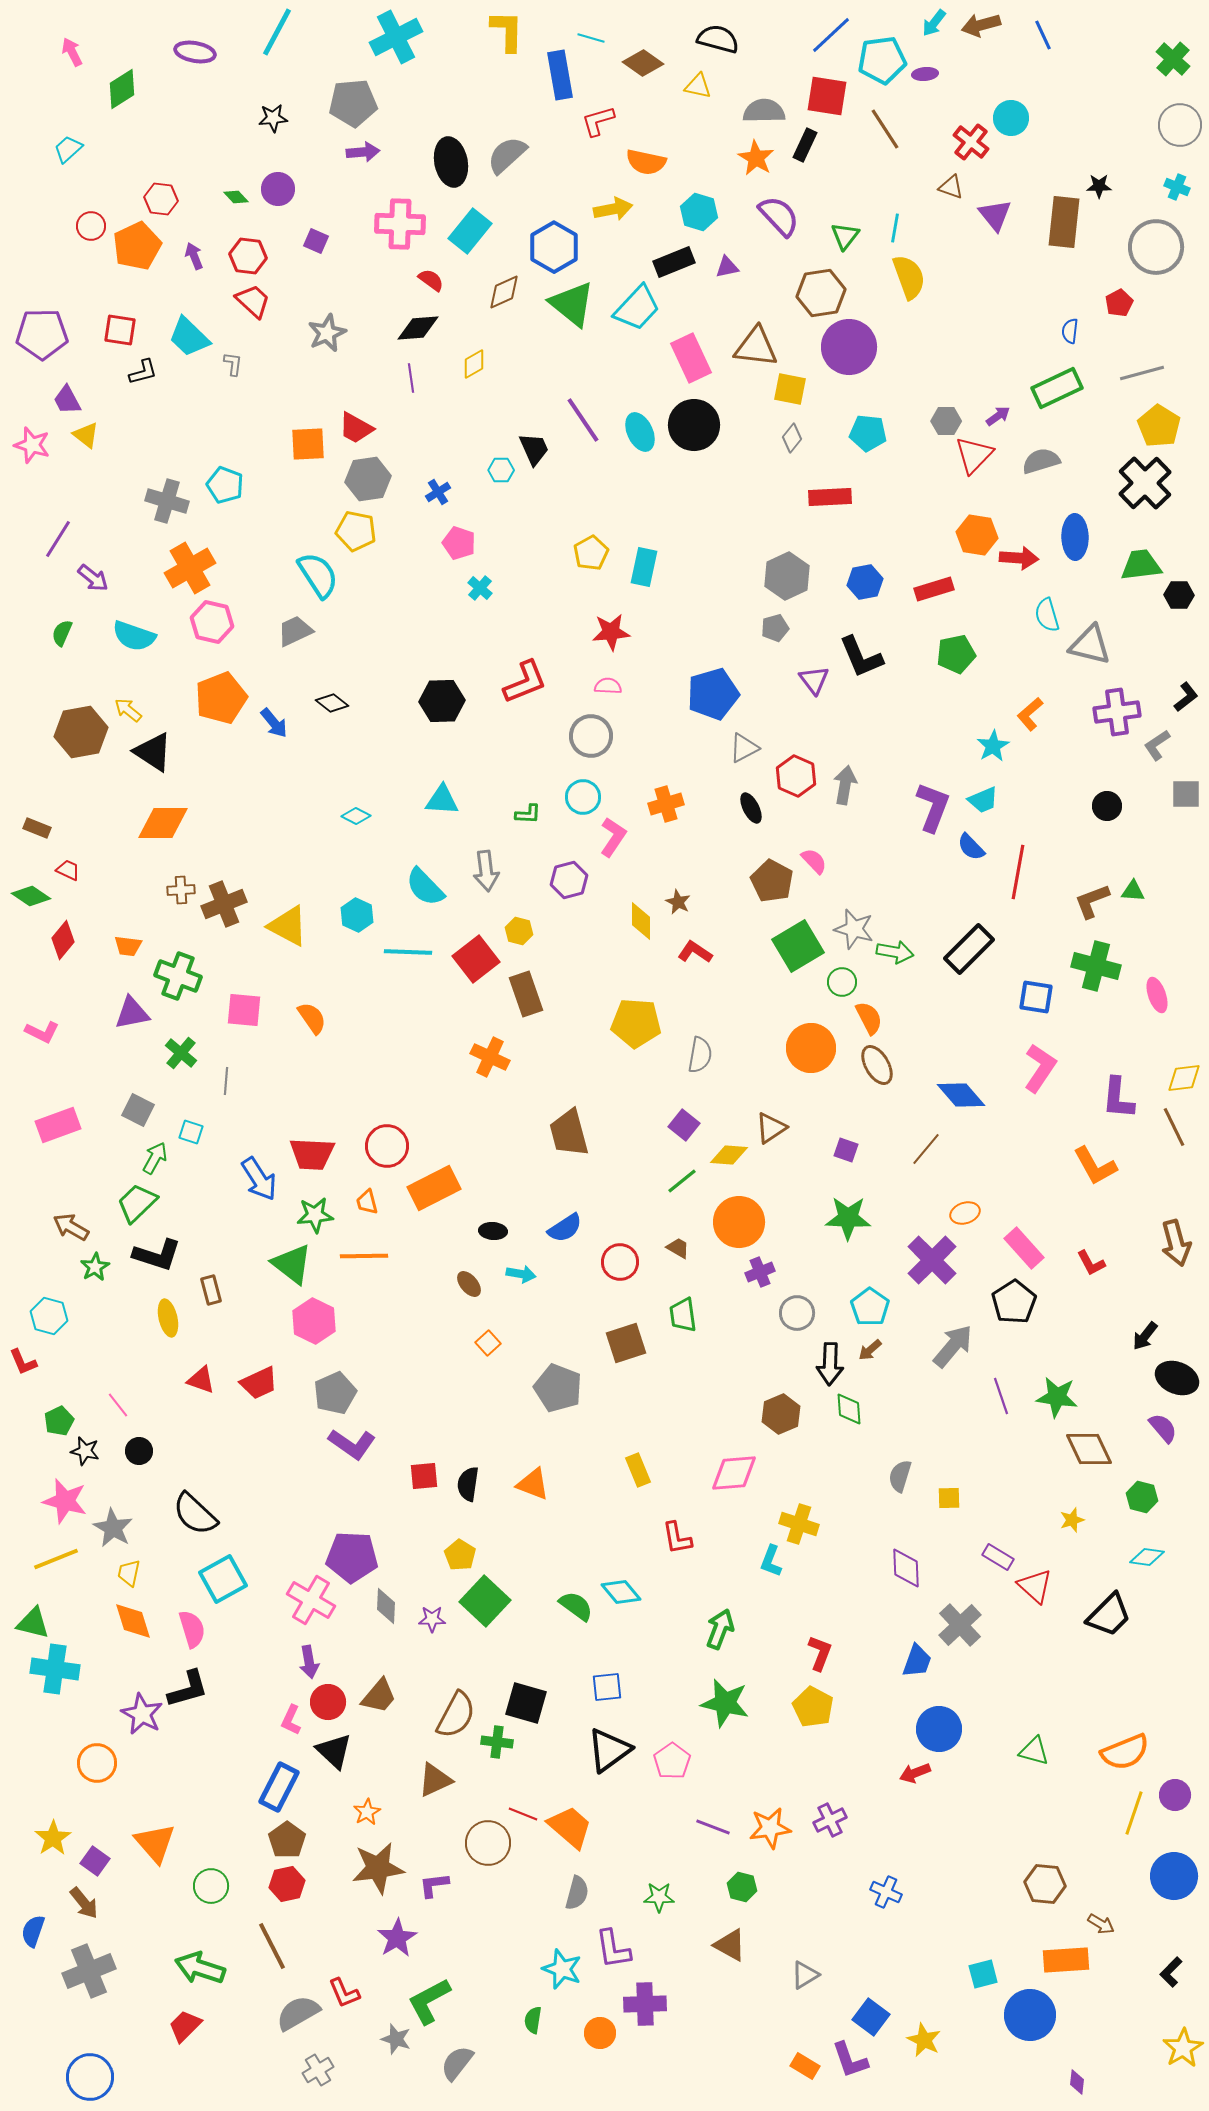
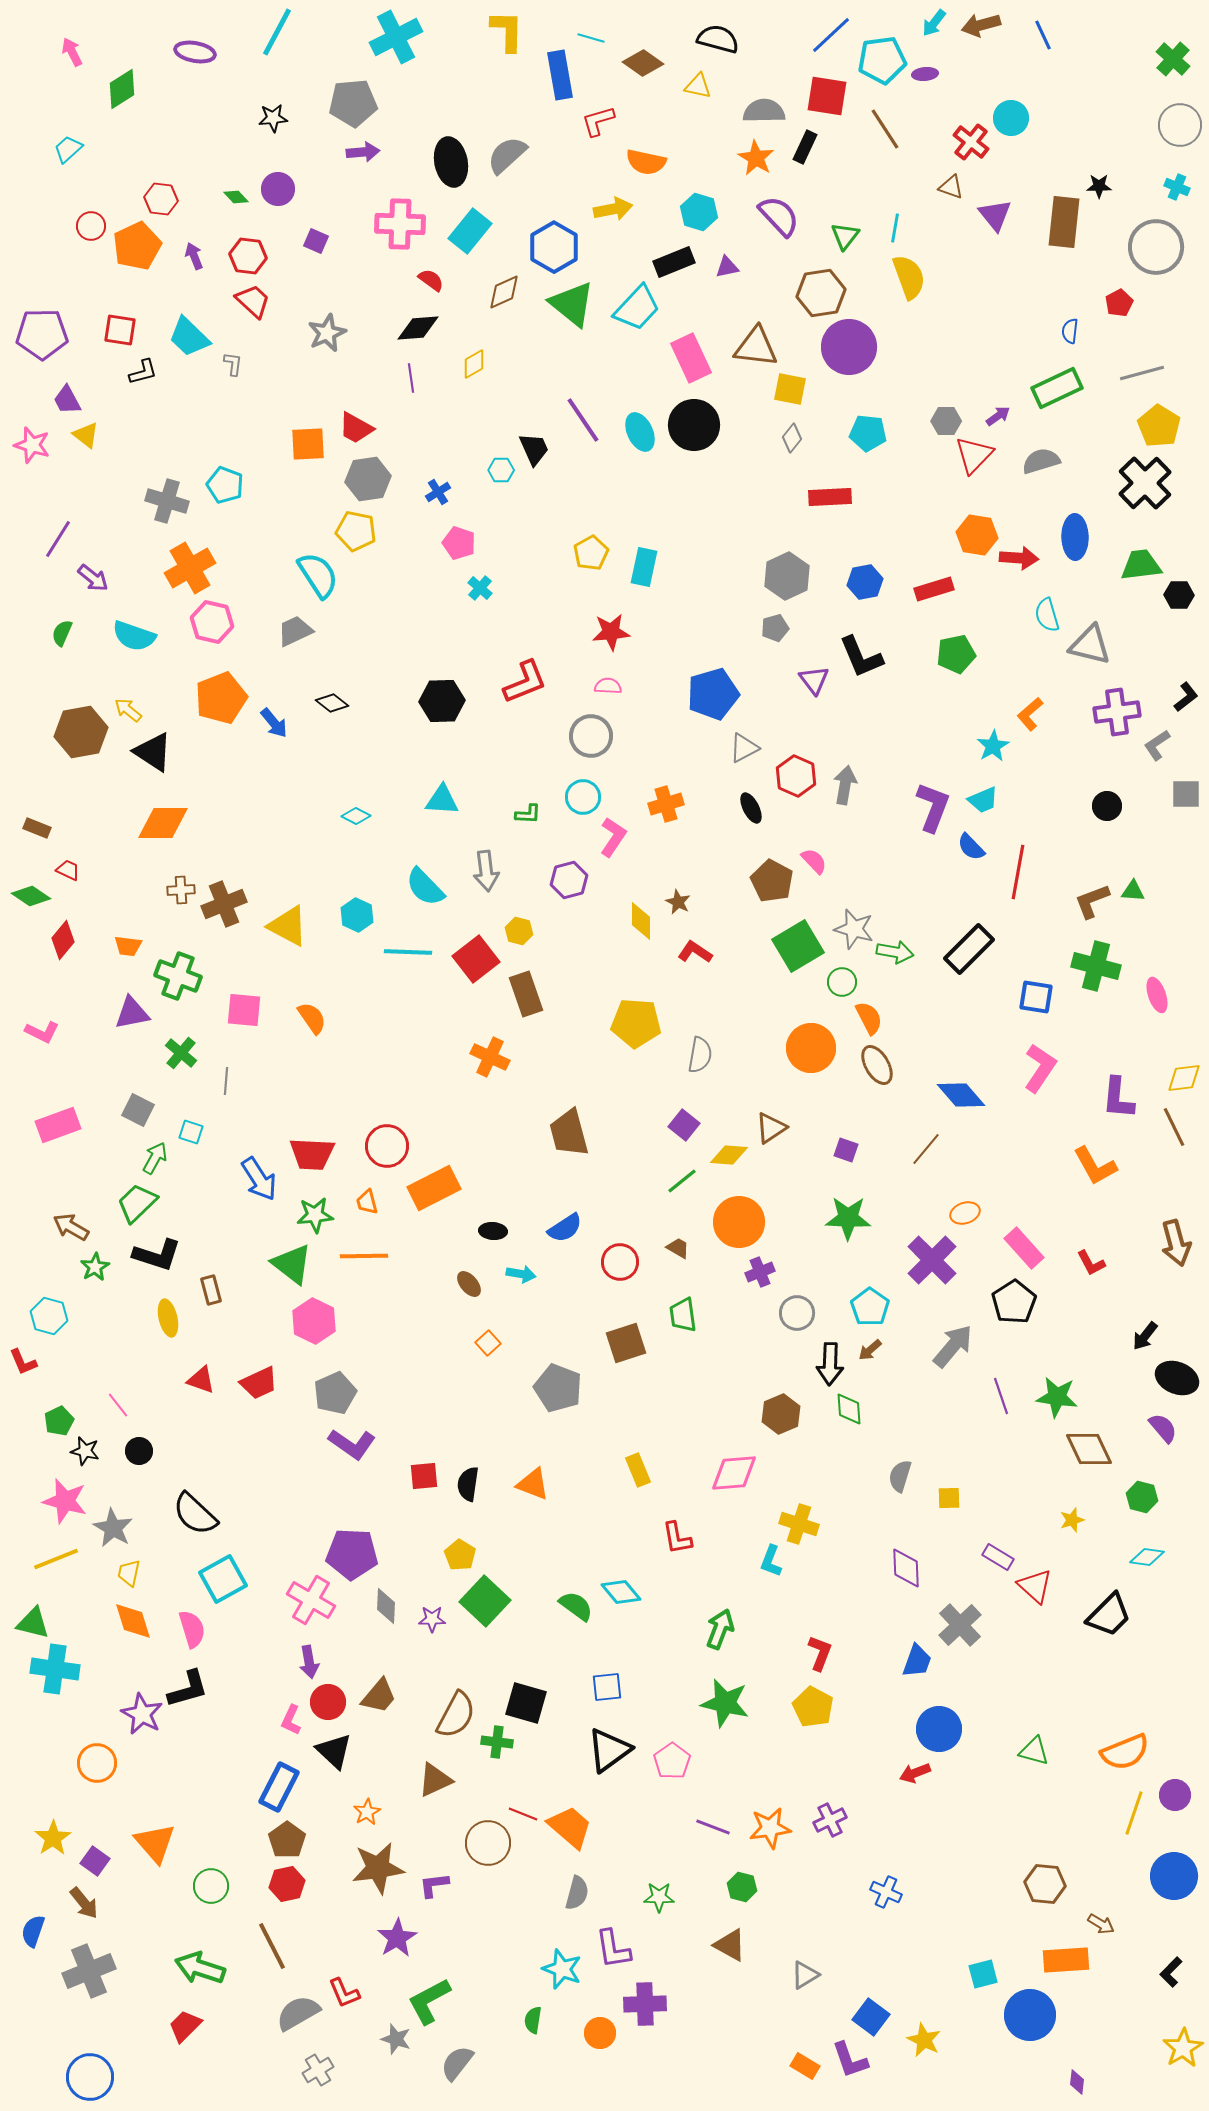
black rectangle at (805, 145): moved 2 px down
purple pentagon at (352, 1557): moved 3 px up
